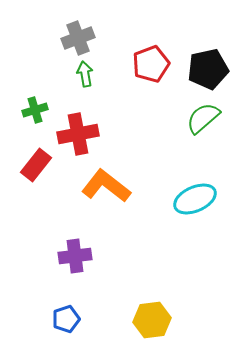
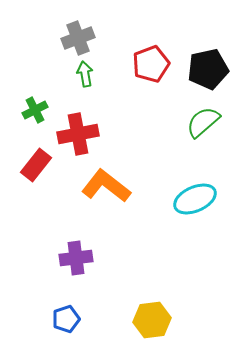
green cross: rotated 10 degrees counterclockwise
green semicircle: moved 4 px down
purple cross: moved 1 px right, 2 px down
